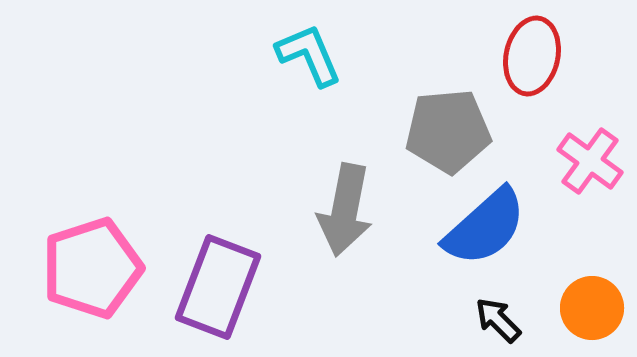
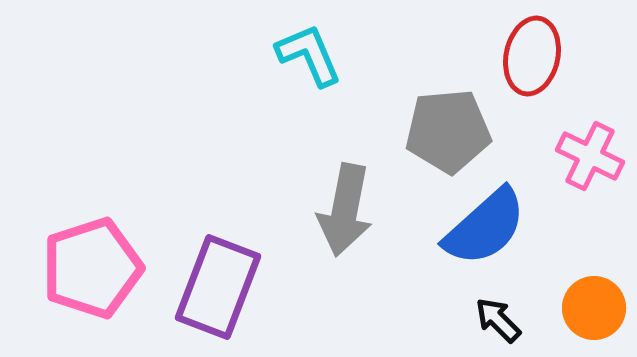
pink cross: moved 5 px up; rotated 10 degrees counterclockwise
orange circle: moved 2 px right
